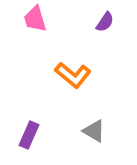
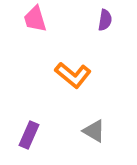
purple semicircle: moved 2 px up; rotated 25 degrees counterclockwise
